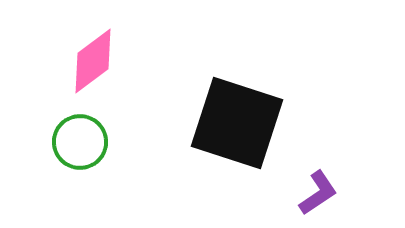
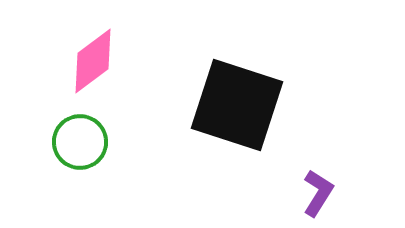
black square: moved 18 px up
purple L-shape: rotated 24 degrees counterclockwise
